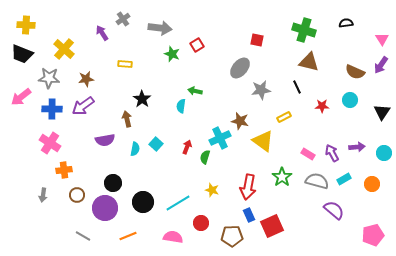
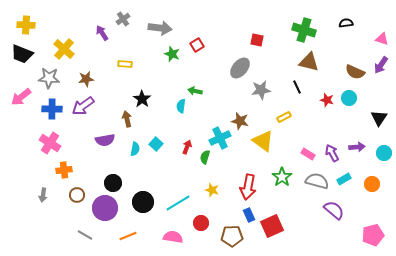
pink triangle at (382, 39): rotated 40 degrees counterclockwise
cyan circle at (350, 100): moved 1 px left, 2 px up
red star at (322, 106): moved 5 px right, 6 px up; rotated 16 degrees clockwise
black triangle at (382, 112): moved 3 px left, 6 px down
gray line at (83, 236): moved 2 px right, 1 px up
